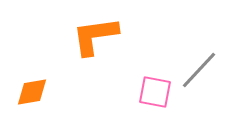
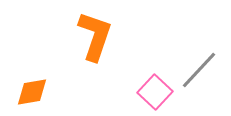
orange L-shape: rotated 117 degrees clockwise
pink square: rotated 32 degrees clockwise
